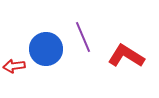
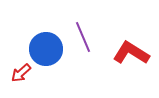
red L-shape: moved 5 px right, 3 px up
red arrow: moved 7 px right, 7 px down; rotated 35 degrees counterclockwise
